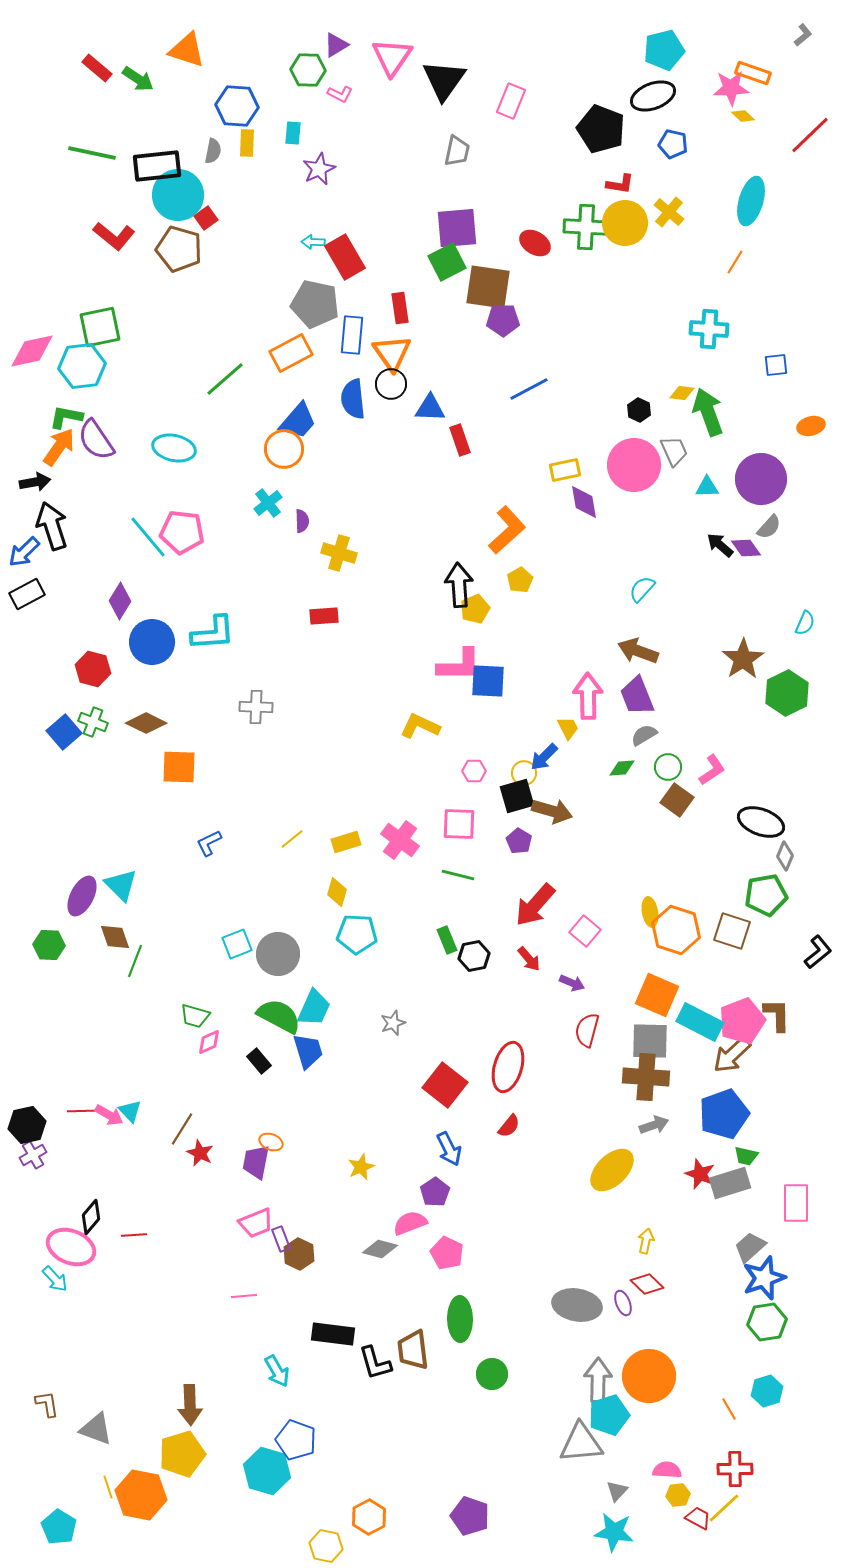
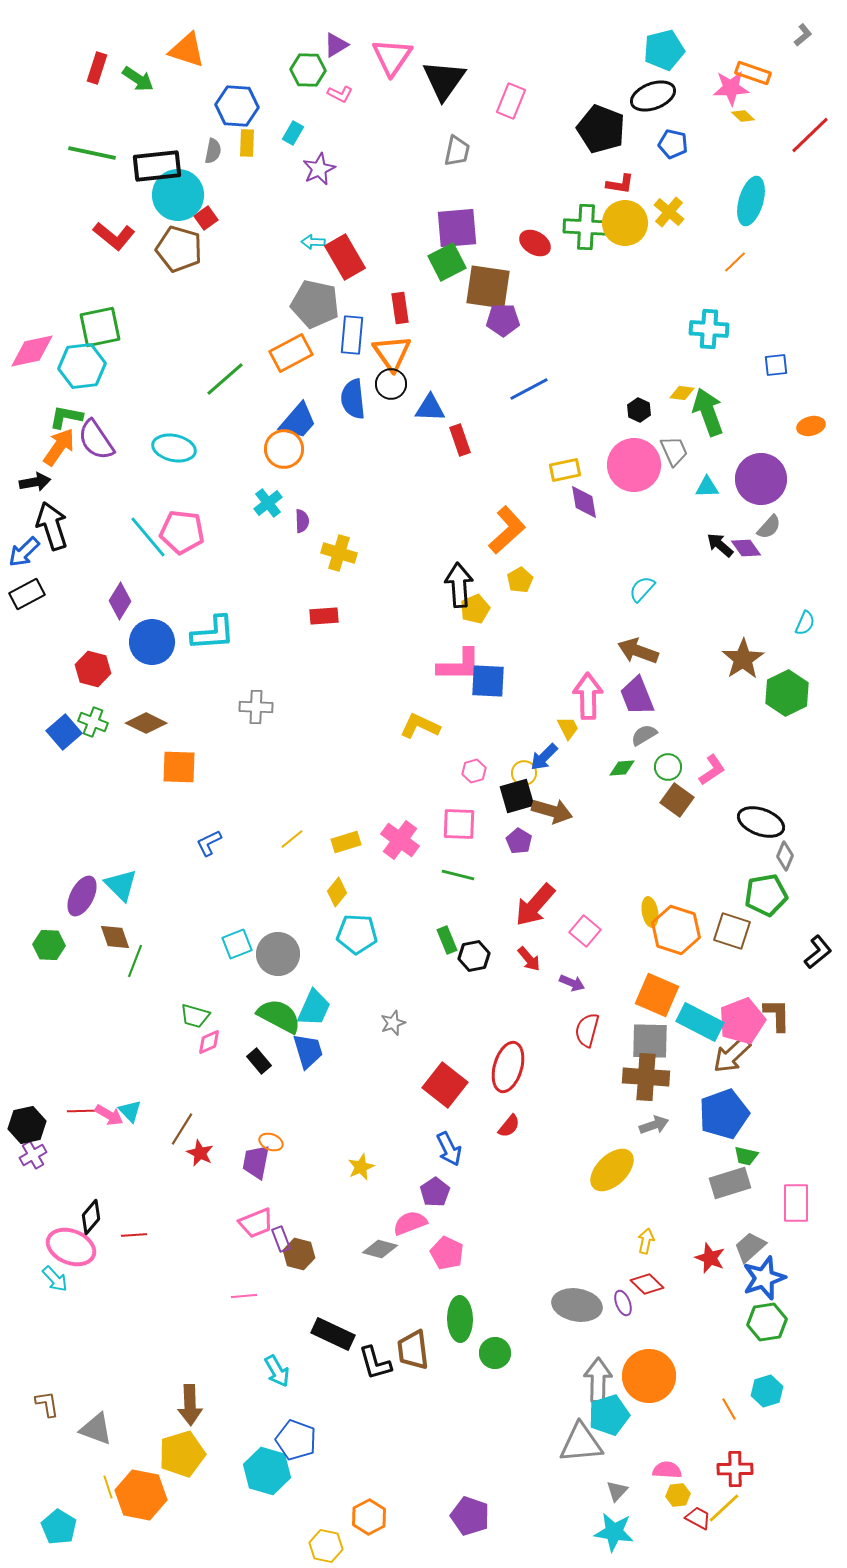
red rectangle at (97, 68): rotated 68 degrees clockwise
cyan rectangle at (293, 133): rotated 25 degrees clockwise
orange line at (735, 262): rotated 15 degrees clockwise
pink hexagon at (474, 771): rotated 15 degrees counterclockwise
yellow diamond at (337, 892): rotated 24 degrees clockwise
red star at (700, 1174): moved 10 px right, 84 px down
brown hexagon at (299, 1254): rotated 12 degrees counterclockwise
black rectangle at (333, 1334): rotated 18 degrees clockwise
green circle at (492, 1374): moved 3 px right, 21 px up
